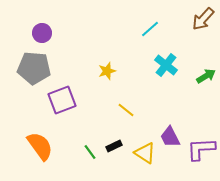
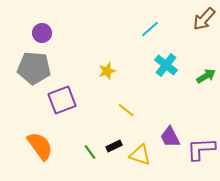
brown arrow: moved 1 px right
yellow triangle: moved 5 px left, 2 px down; rotated 15 degrees counterclockwise
